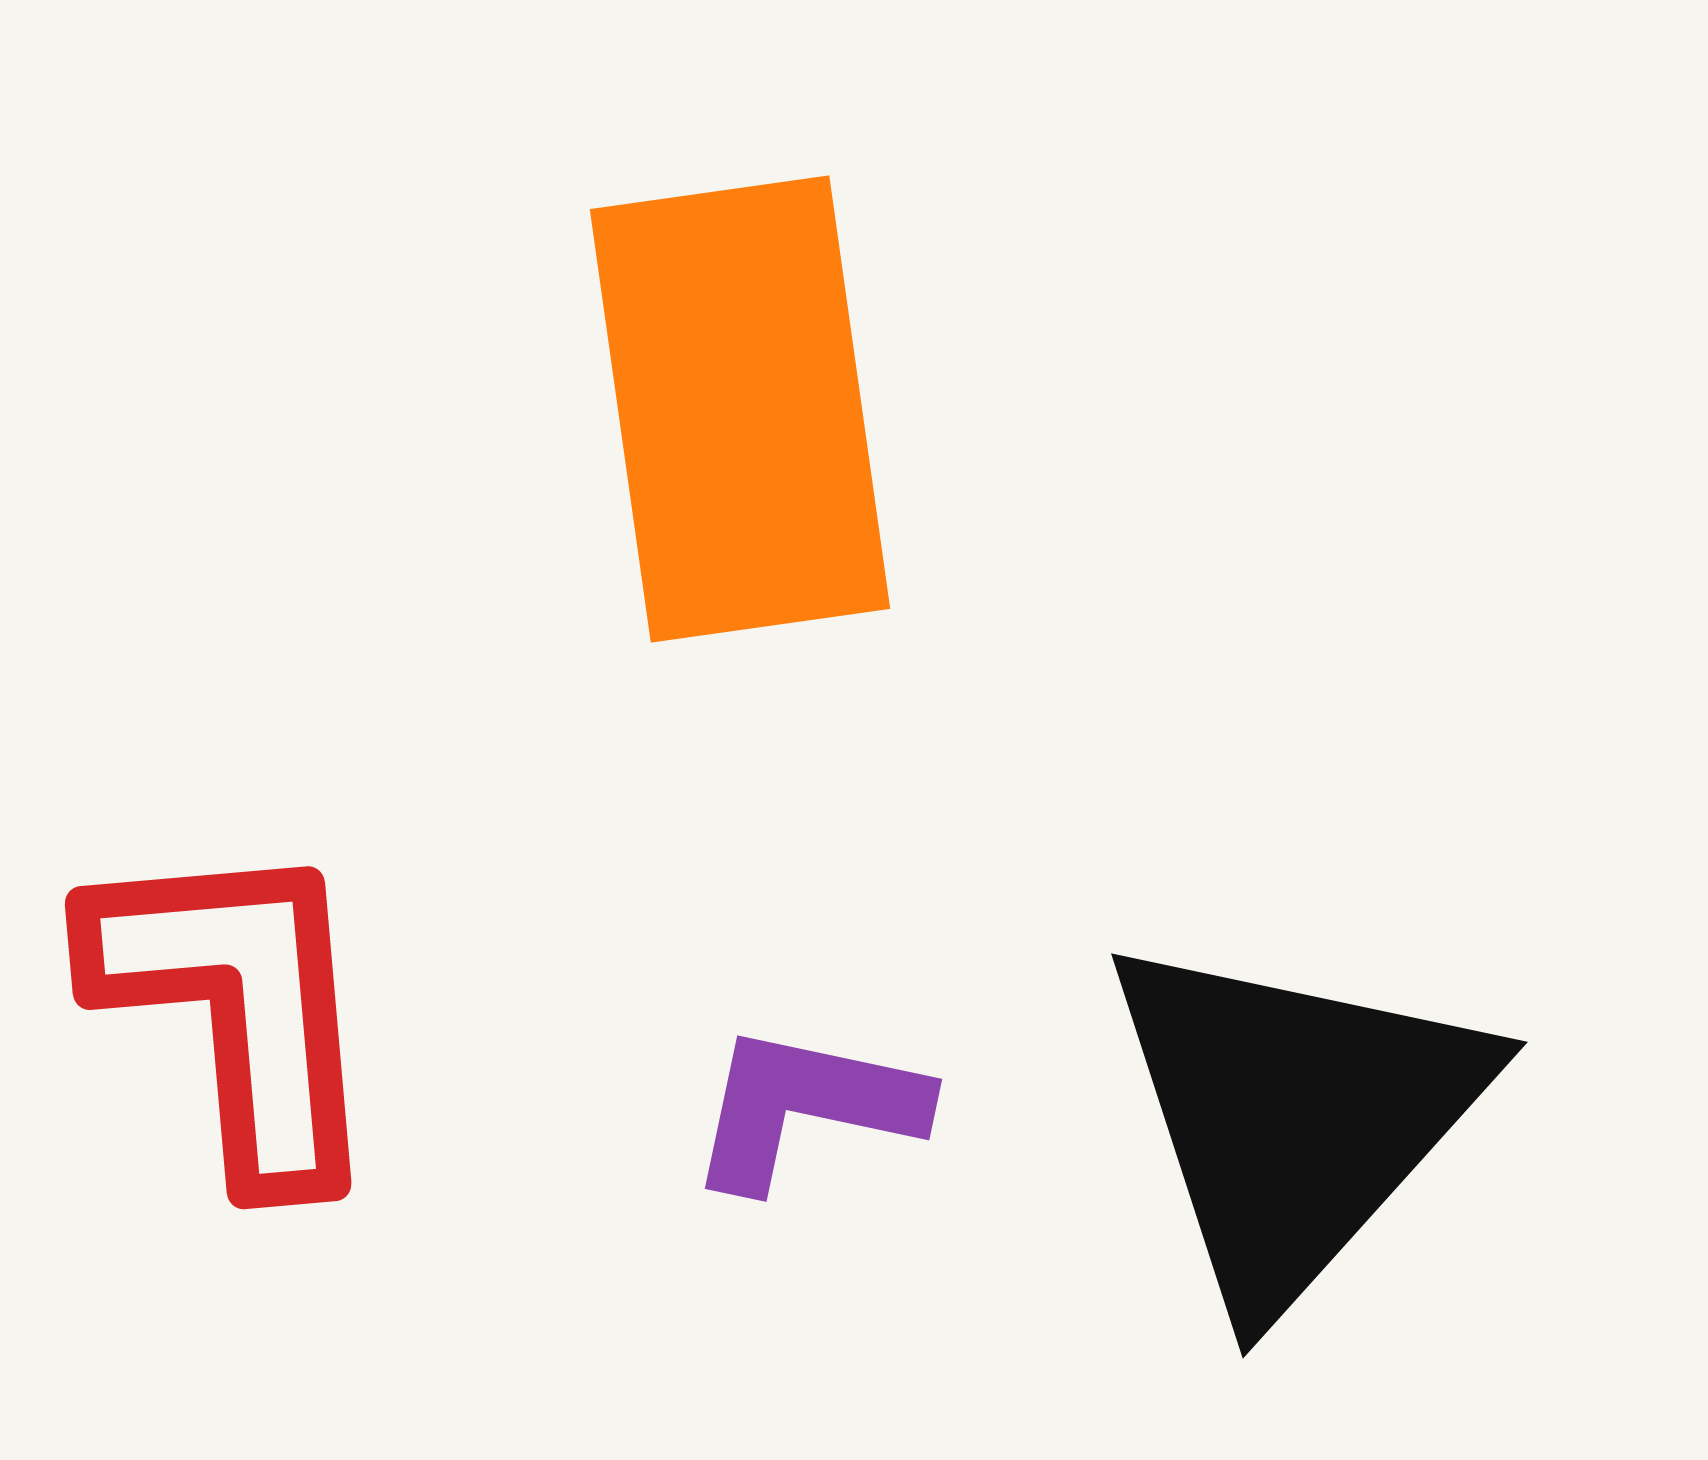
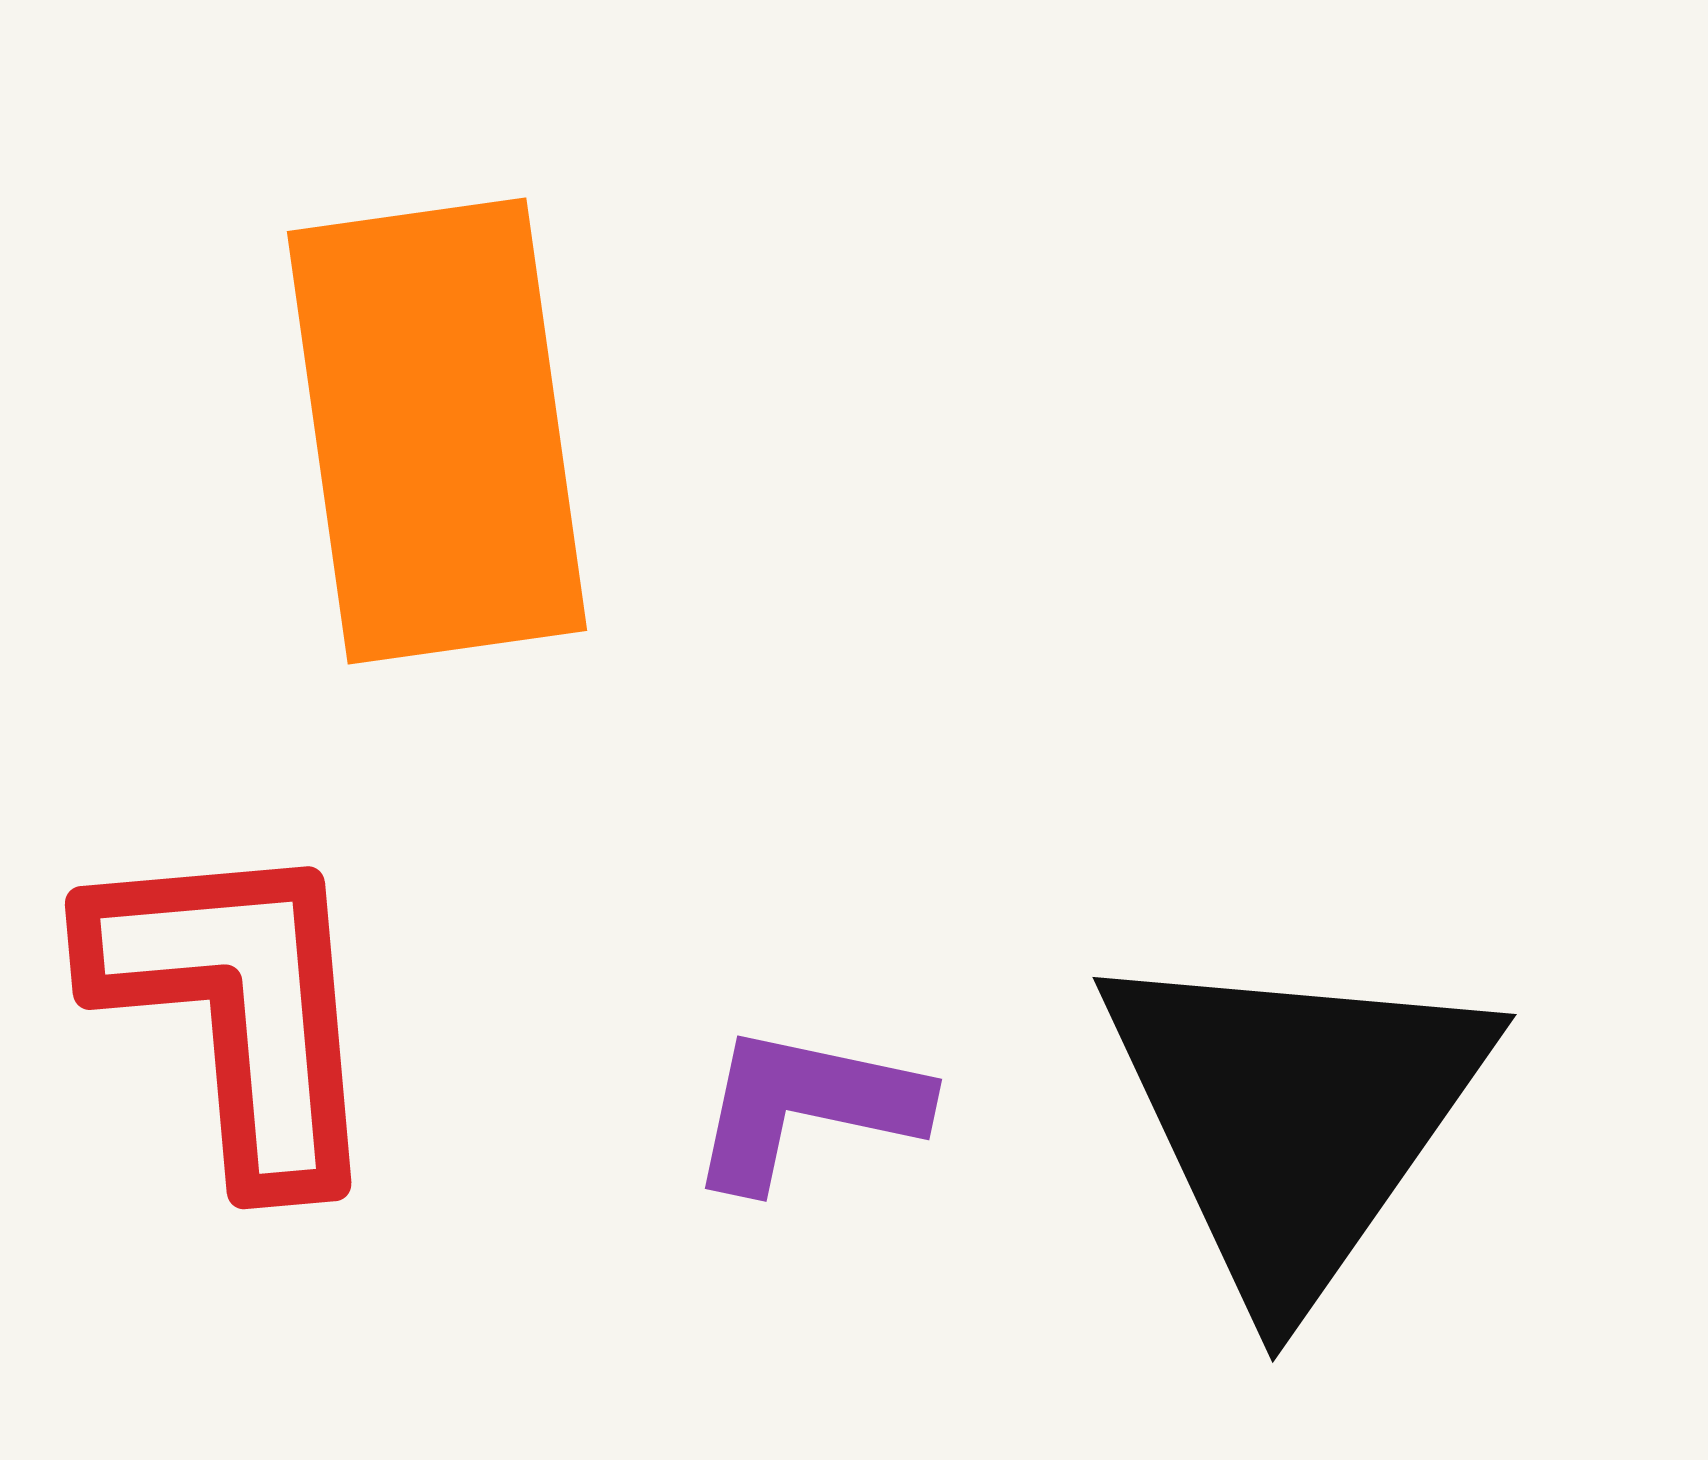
orange rectangle: moved 303 px left, 22 px down
black triangle: rotated 7 degrees counterclockwise
